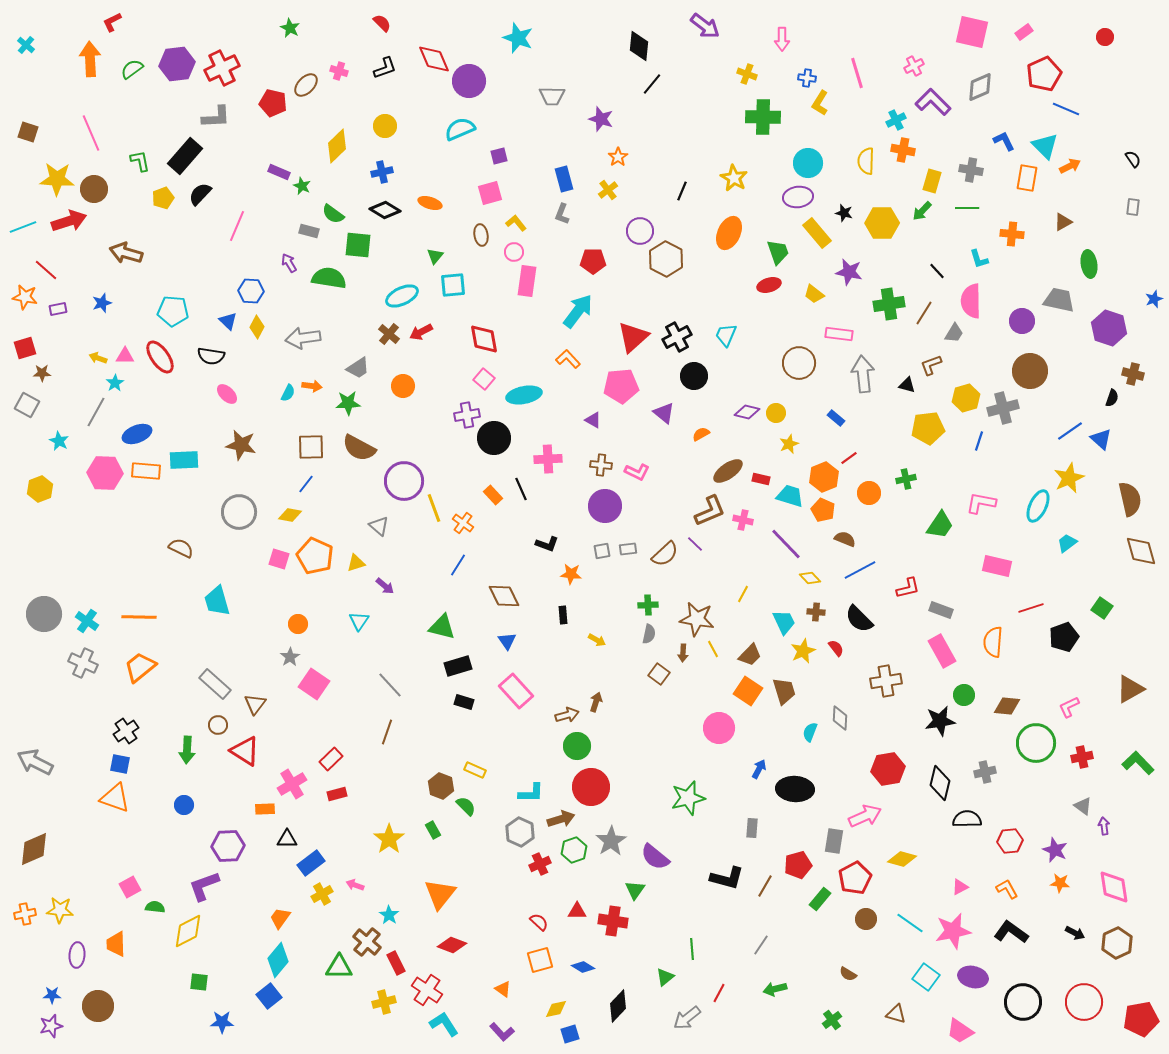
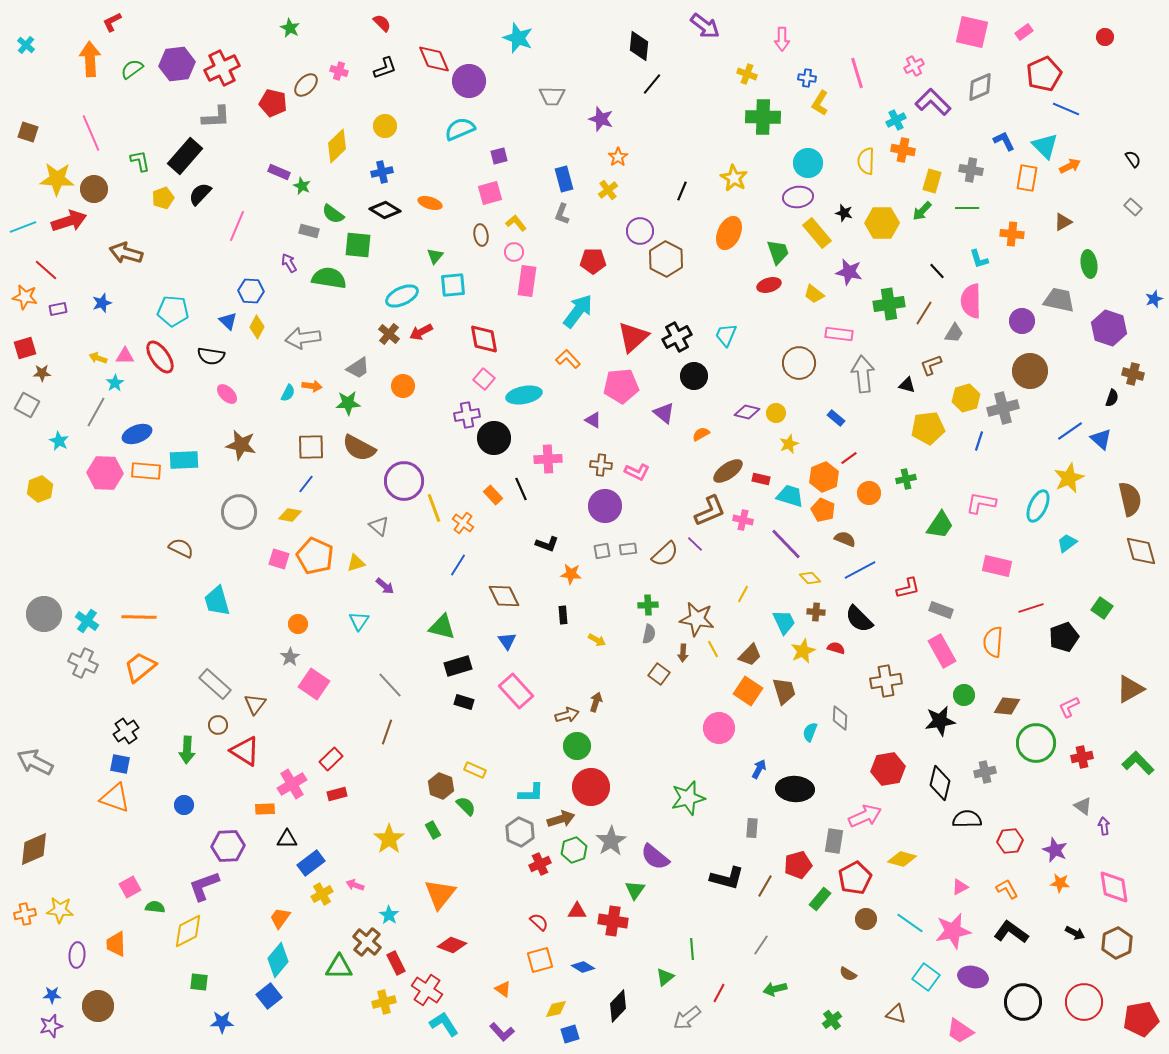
gray rectangle at (1133, 207): rotated 54 degrees counterclockwise
red semicircle at (836, 648): rotated 36 degrees counterclockwise
